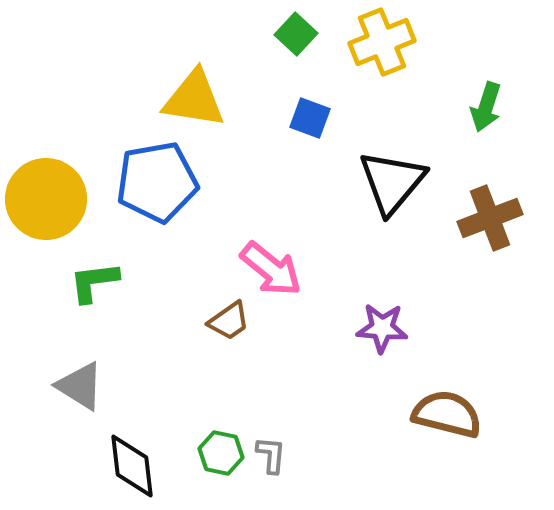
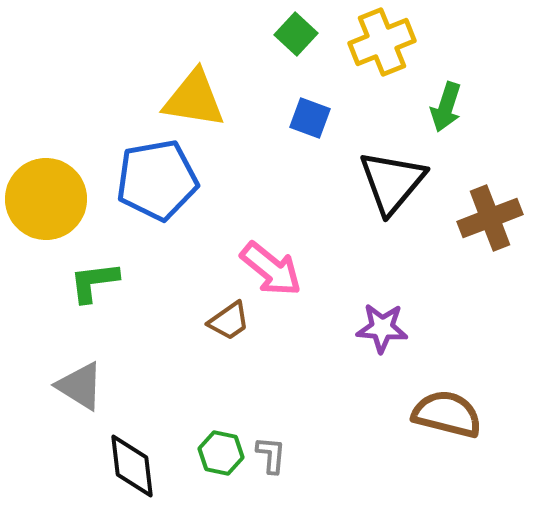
green arrow: moved 40 px left
blue pentagon: moved 2 px up
